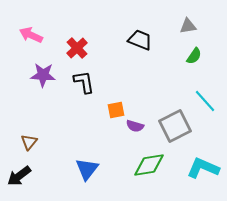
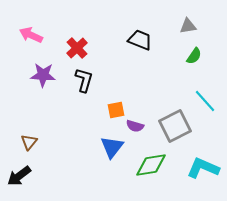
black L-shape: moved 2 px up; rotated 25 degrees clockwise
green diamond: moved 2 px right
blue triangle: moved 25 px right, 22 px up
